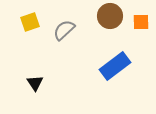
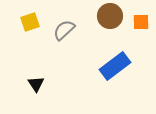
black triangle: moved 1 px right, 1 px down
